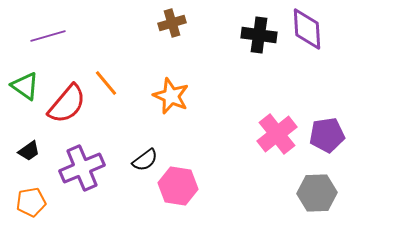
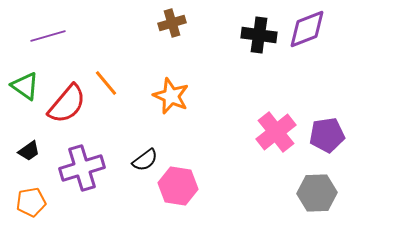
purple diamond: rotated 72 degrees clockwise
pink cross: moved 1 px left, 2 px up
purple cross: rotated 6 degrees clockwise
